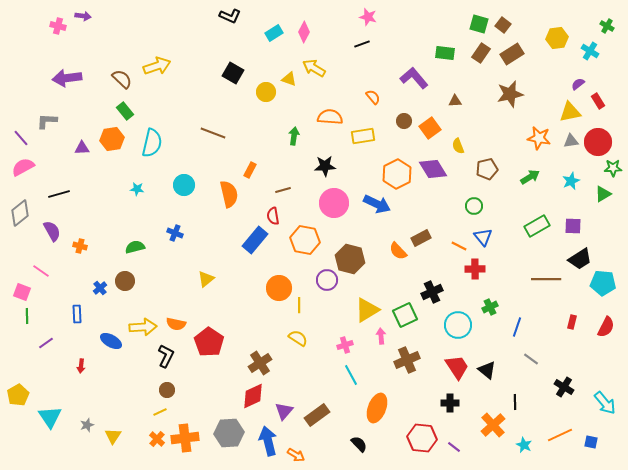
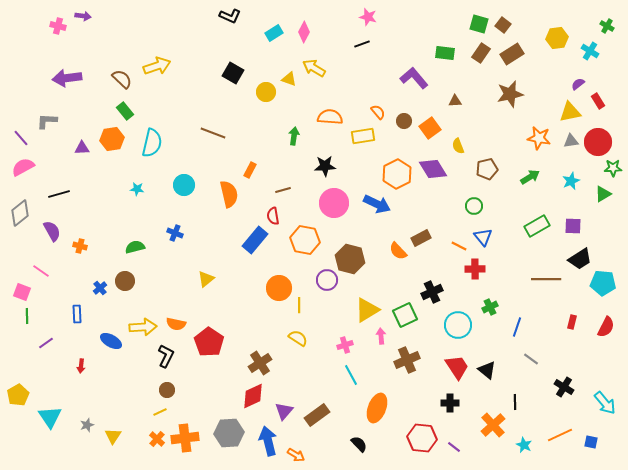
orange semicircle at (373, 97): moved 5 px right, 15 px down
